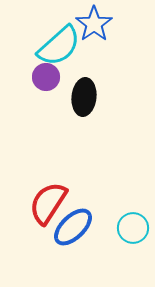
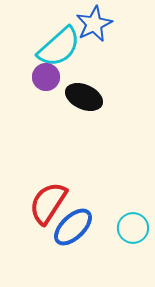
blue star: rotated 9 degrees clockwise
cyan semicircle: moved 1 px down
black ellipse: rotated 72 degrees counterclockwise
